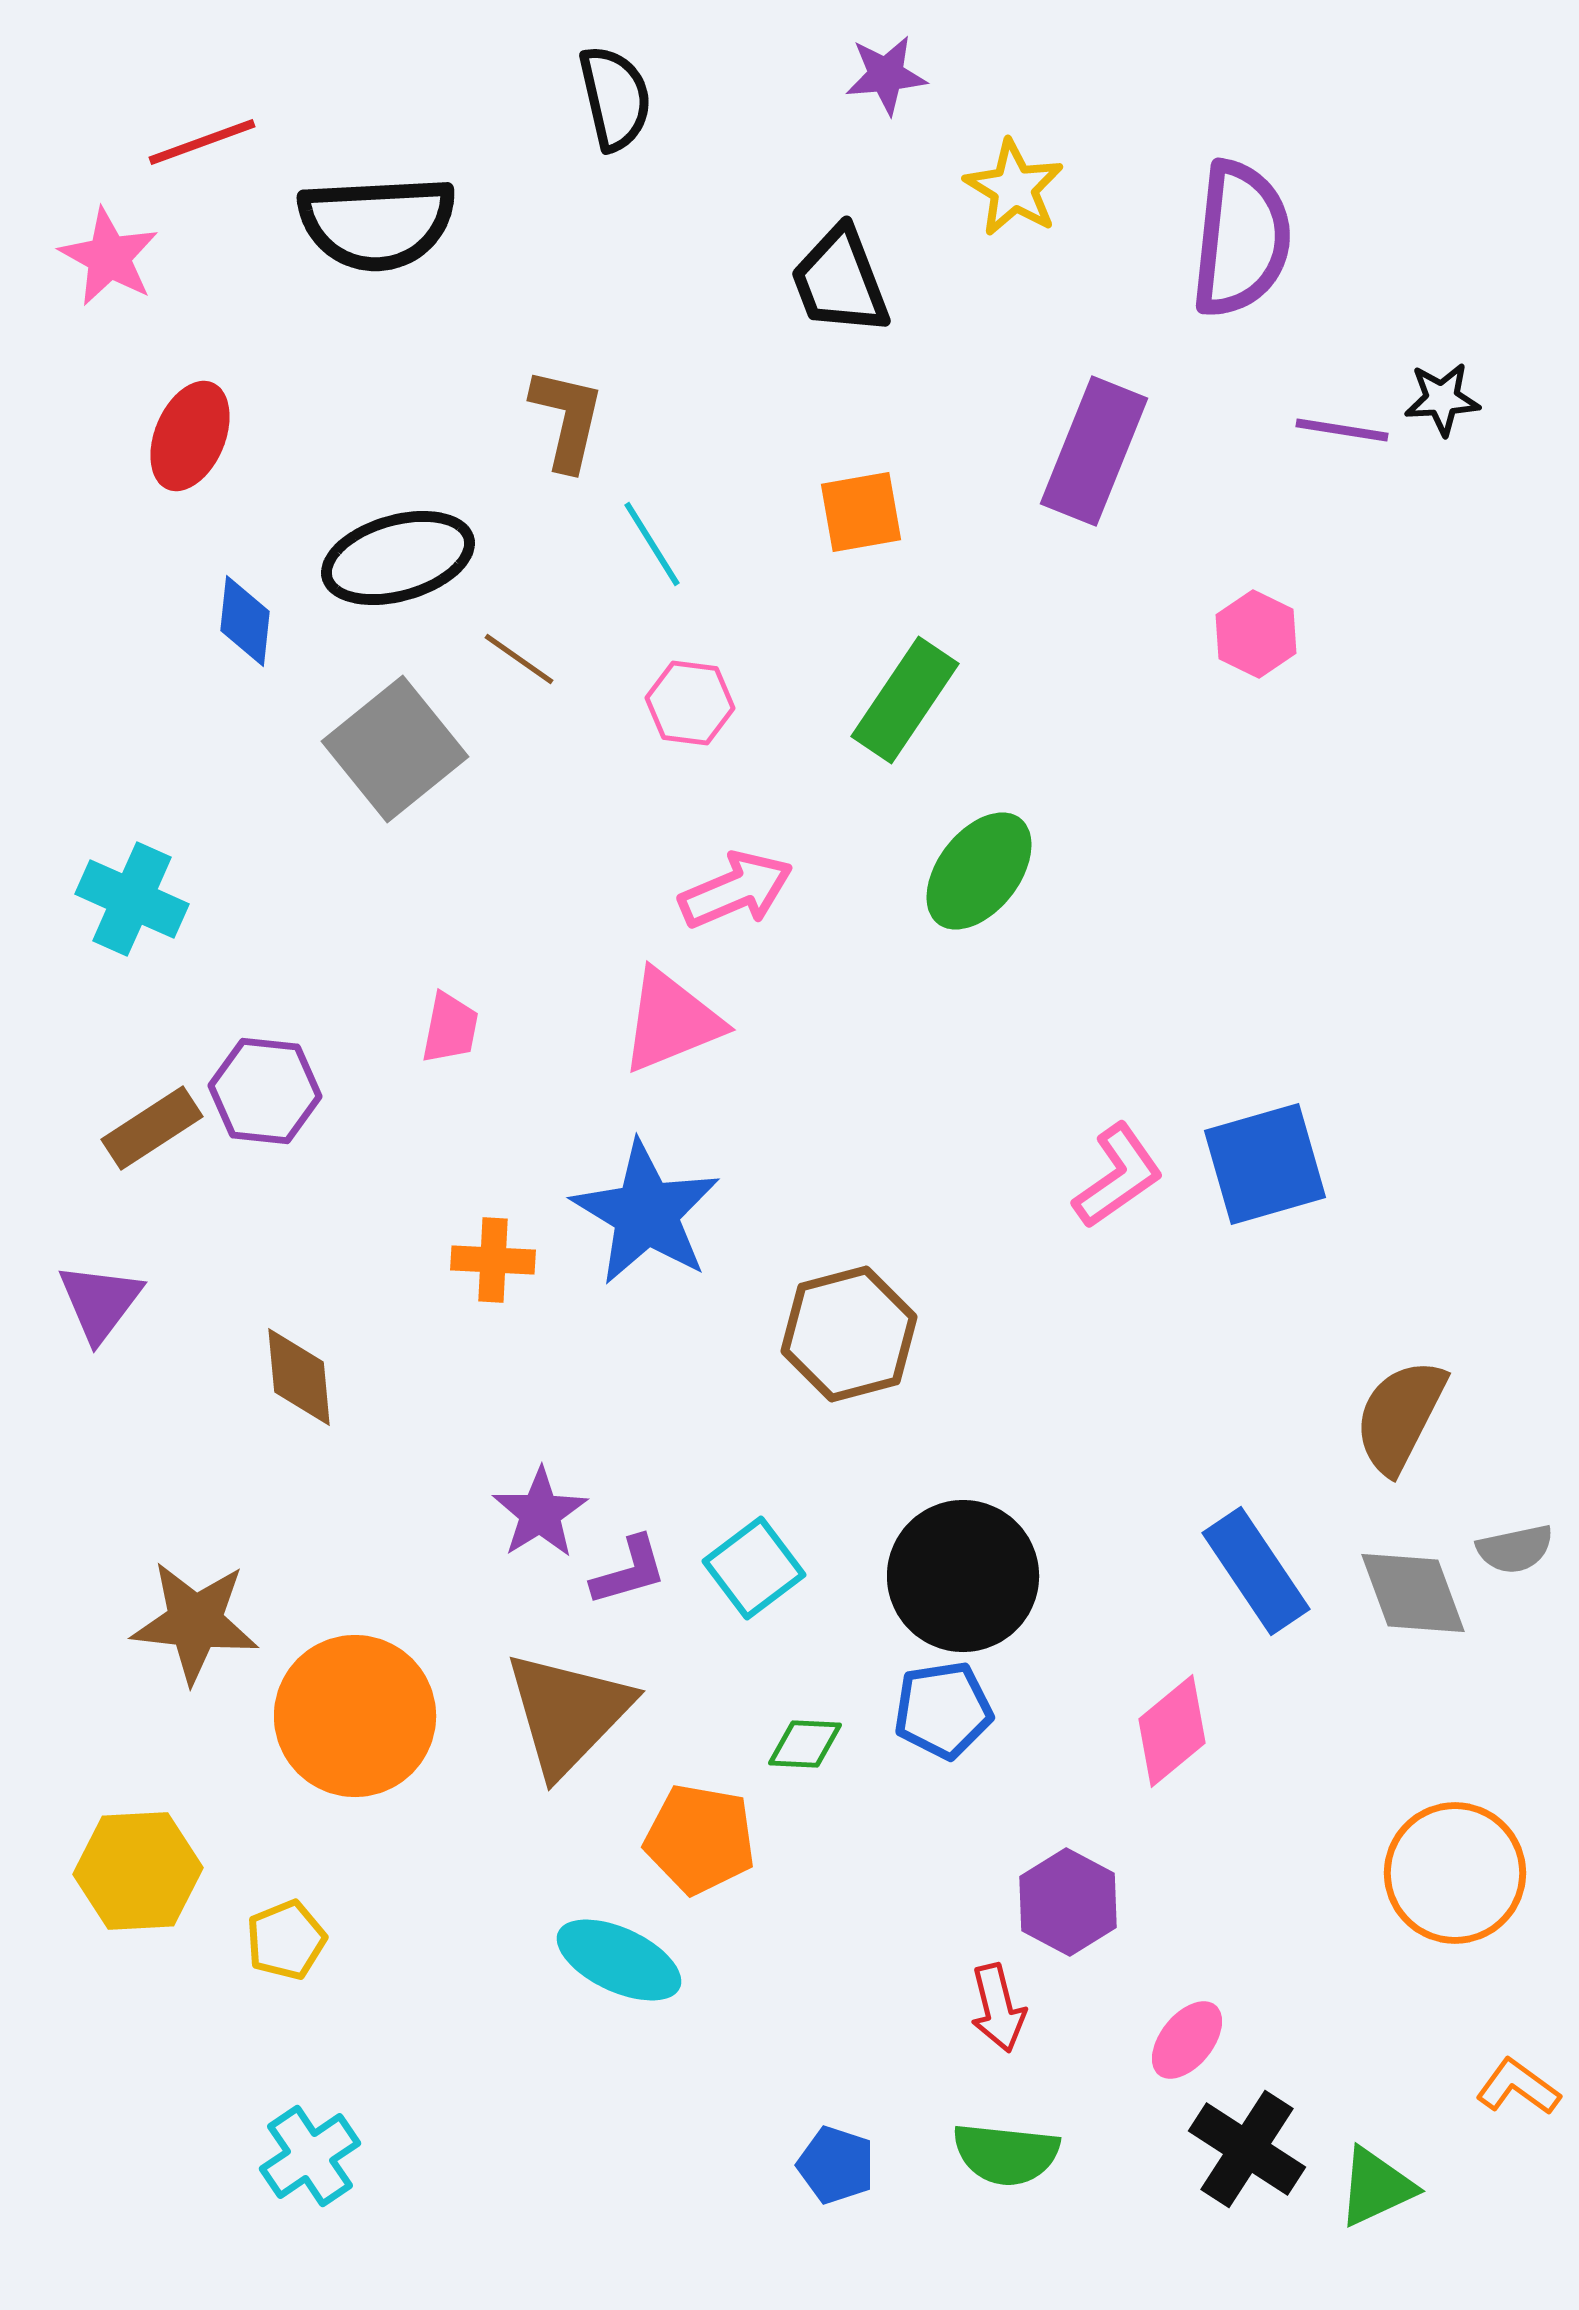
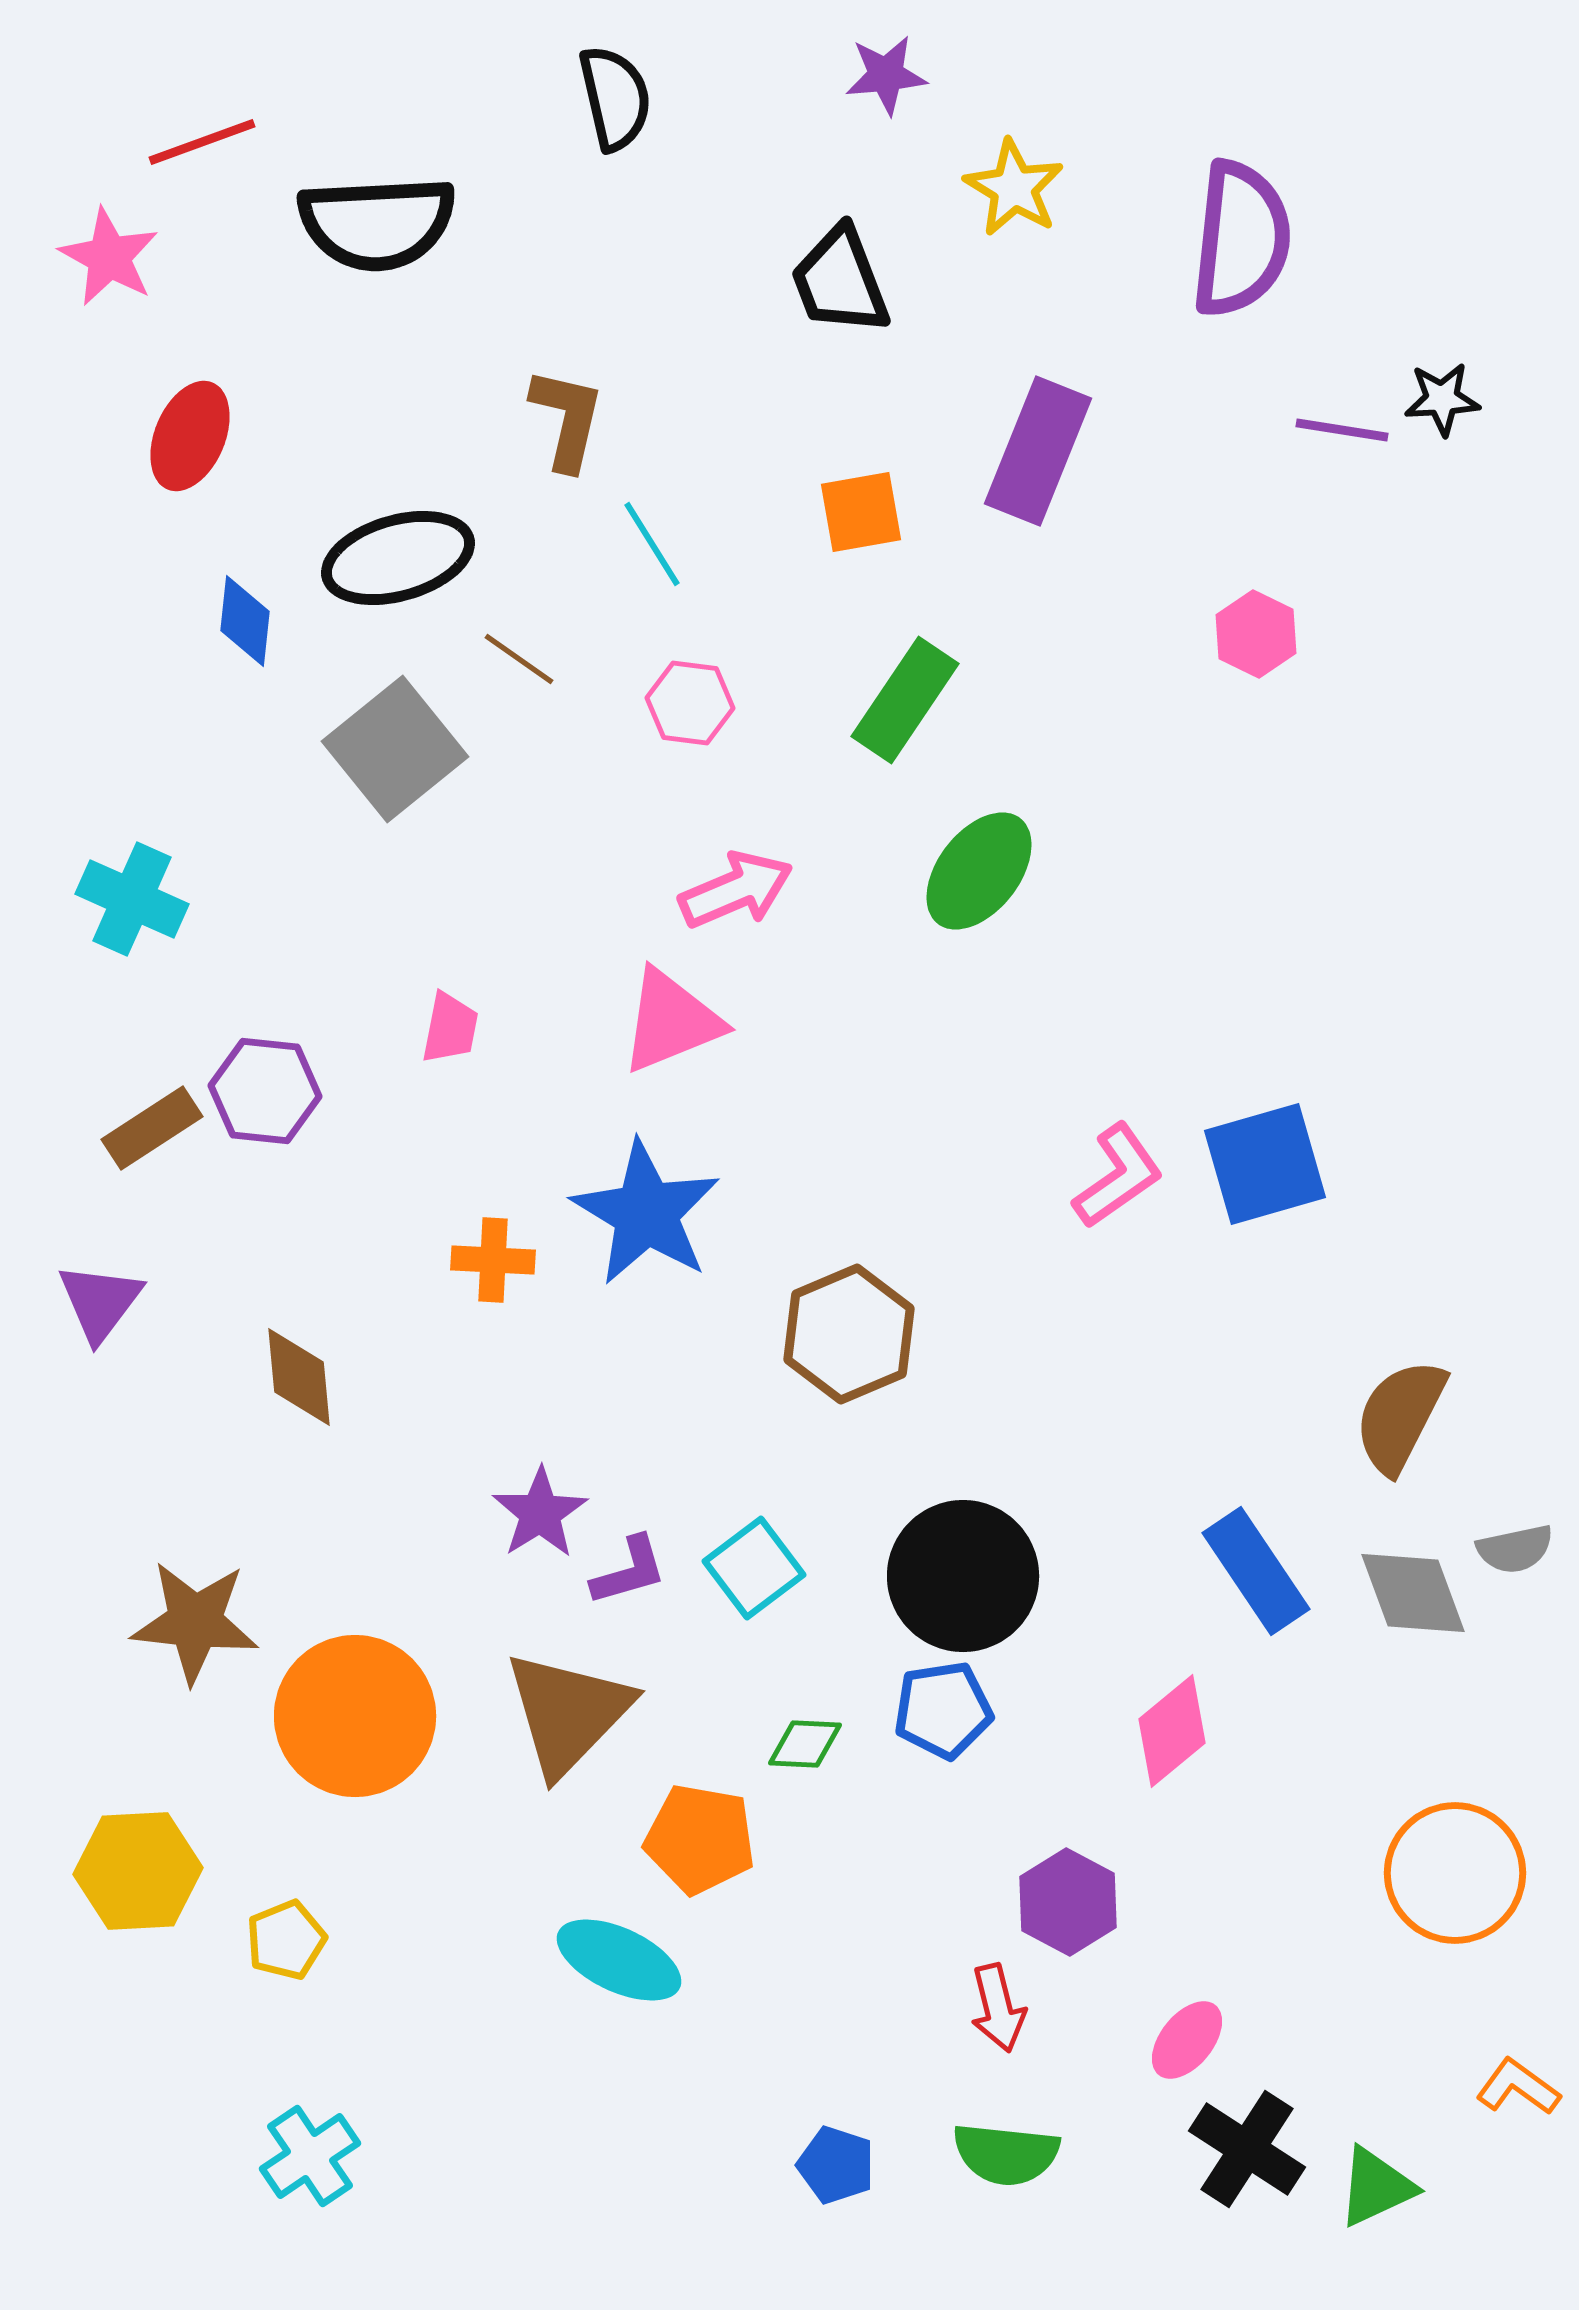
purple rectangle at (1094, 451): moved 56 px left
brown hexagon at (849, 1334): rotated 8 degrees counterclockwise
